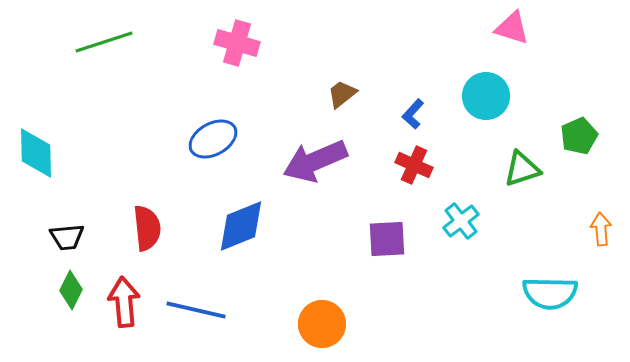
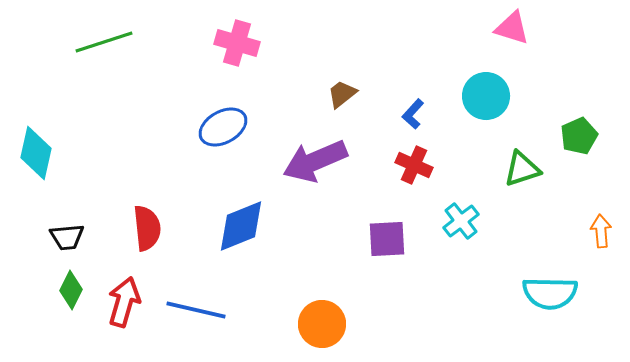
blue ellipse: moved 10 px right, 12 px up
cyan diamond: rotated 14 degrees clockwise
orange arrow: moved 2 px down
red arrow: rotated 21 degrees clockwise
